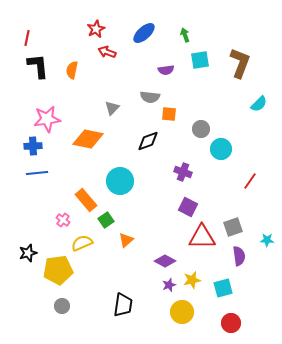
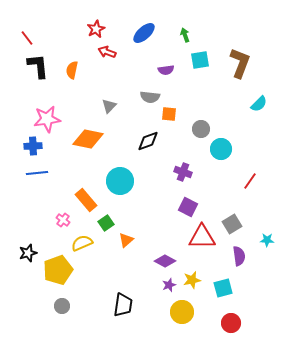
red line at (27, 38): rotated 49 degrees counterclockwise
gray triangle at (112, 108): moved 3 px left, 2 px up
green square at (106, 220): moved 3 px down
gray square at (233, 227): moved 1 px left, 3 px up; rotated 12 degrees counterclockwise
yellow pentagon at (58, 270): rotated 12 degrees counterclockwise
